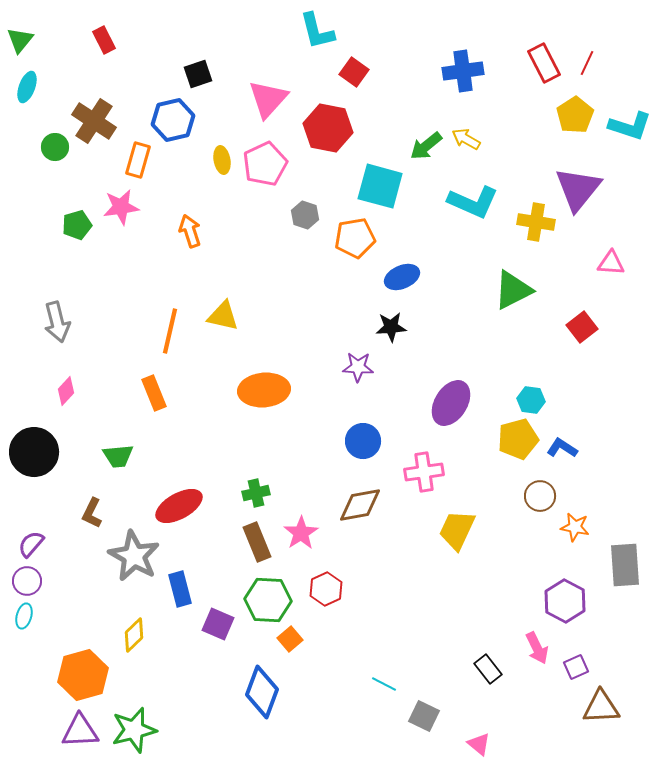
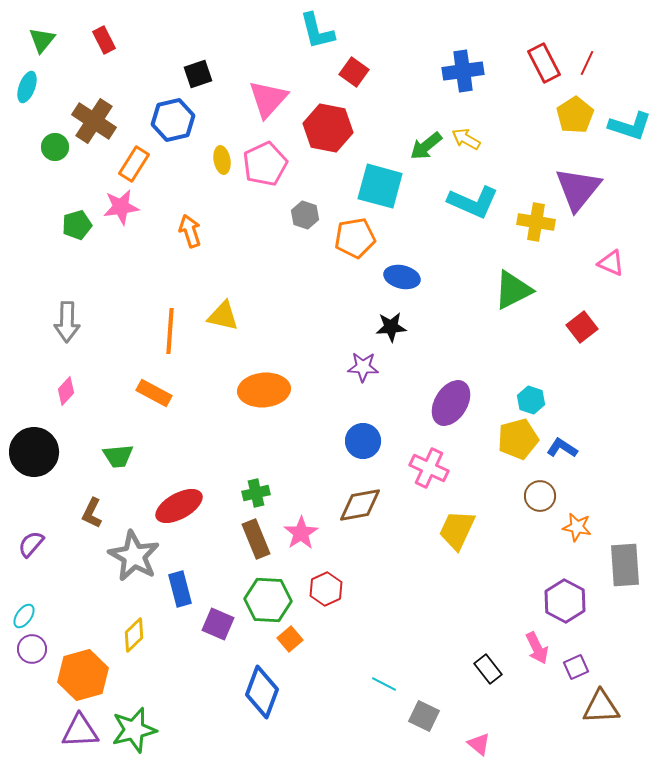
green triangle at (20, 40): moved 22 px right
orange rectangle at (138, 160): moved 4 px left, 4 px down; rotated 16 degrees clockwise
pink triangle at (611, 263): rotated 20 degrees clockwise
blue ellipse at (402, 277): rotated 36 degrees clockwise
gray arrow at (57, 322): moved 10 px right; rotated 15 degrees clockwise
orange line at (170, 331): rotated 9 degrees counterclockwise
purple star at (358, 367): moved 5 px right
orange rectangle at (154, 393): rotated 40 degrees counterclockwise
cyan hexagon at (531, 400): rotated 12 degrees clockwise
pink cross at (424, 472): moved 5 px right, 4 px up; rotated 33 degrees clockwise
orange star at (575, 527): moved 2 px right
brown rectangle at (257, 542): moved 1 px left, 3 px up
purple circle at (27, 581): moved 5 px right, 68 px down
cyan ellipse at (24, 616): rotated 20 degrees clockwise
